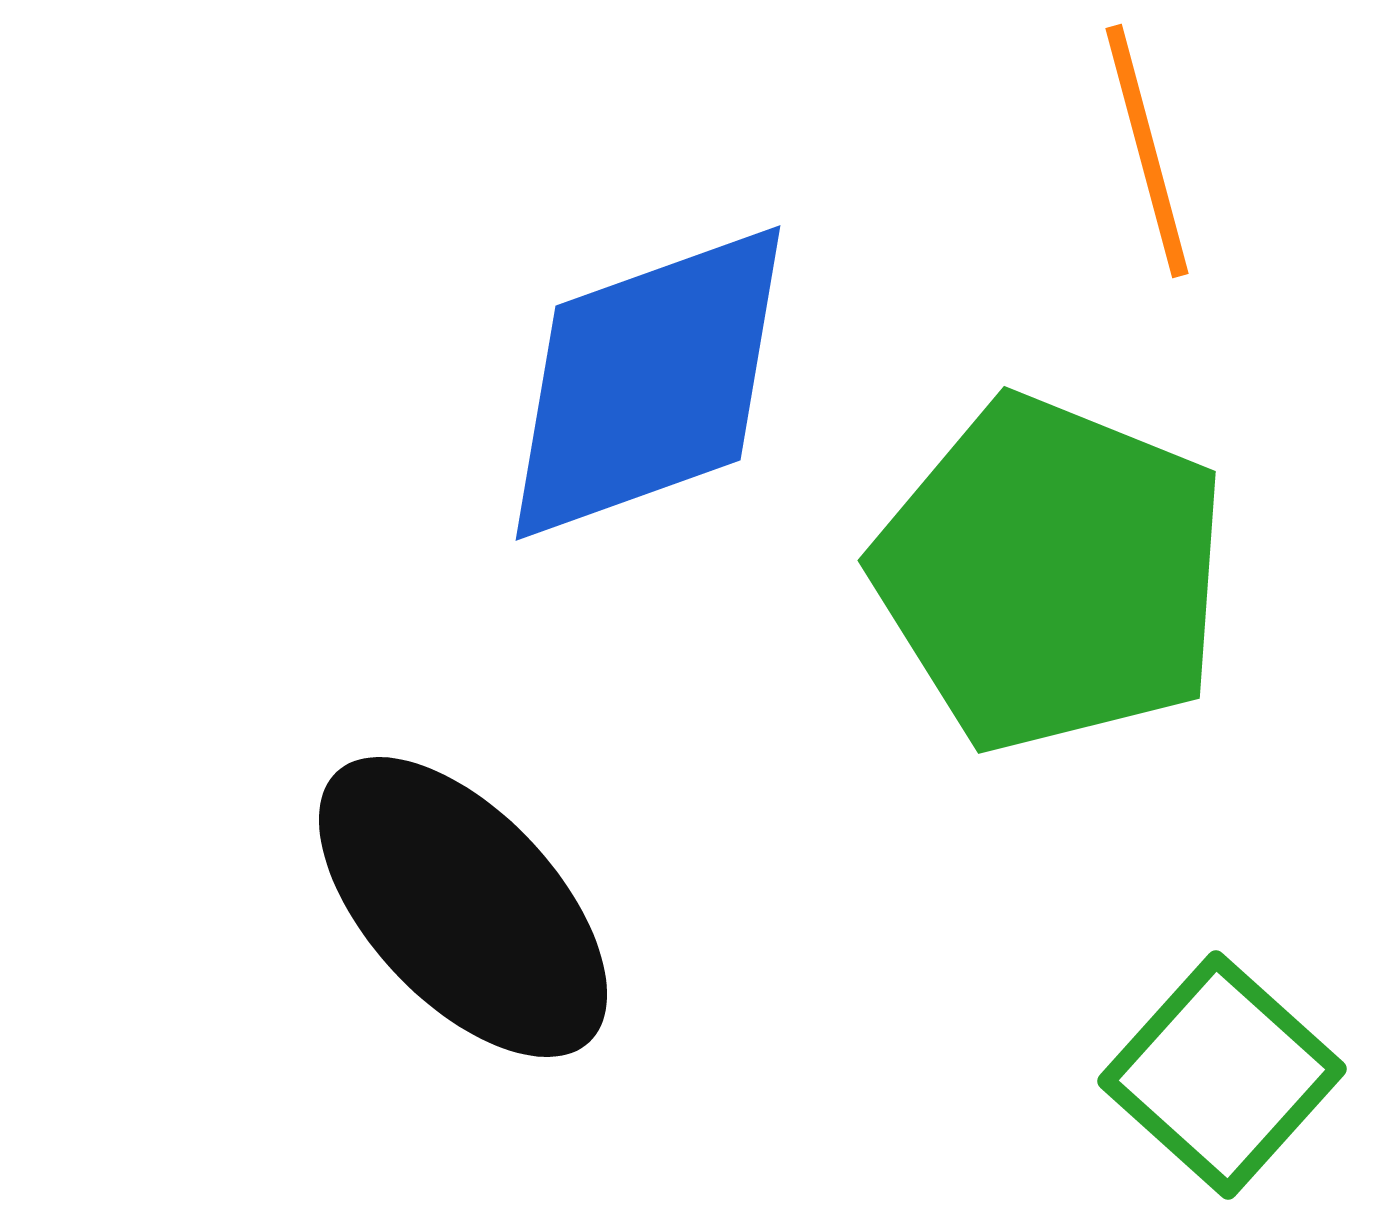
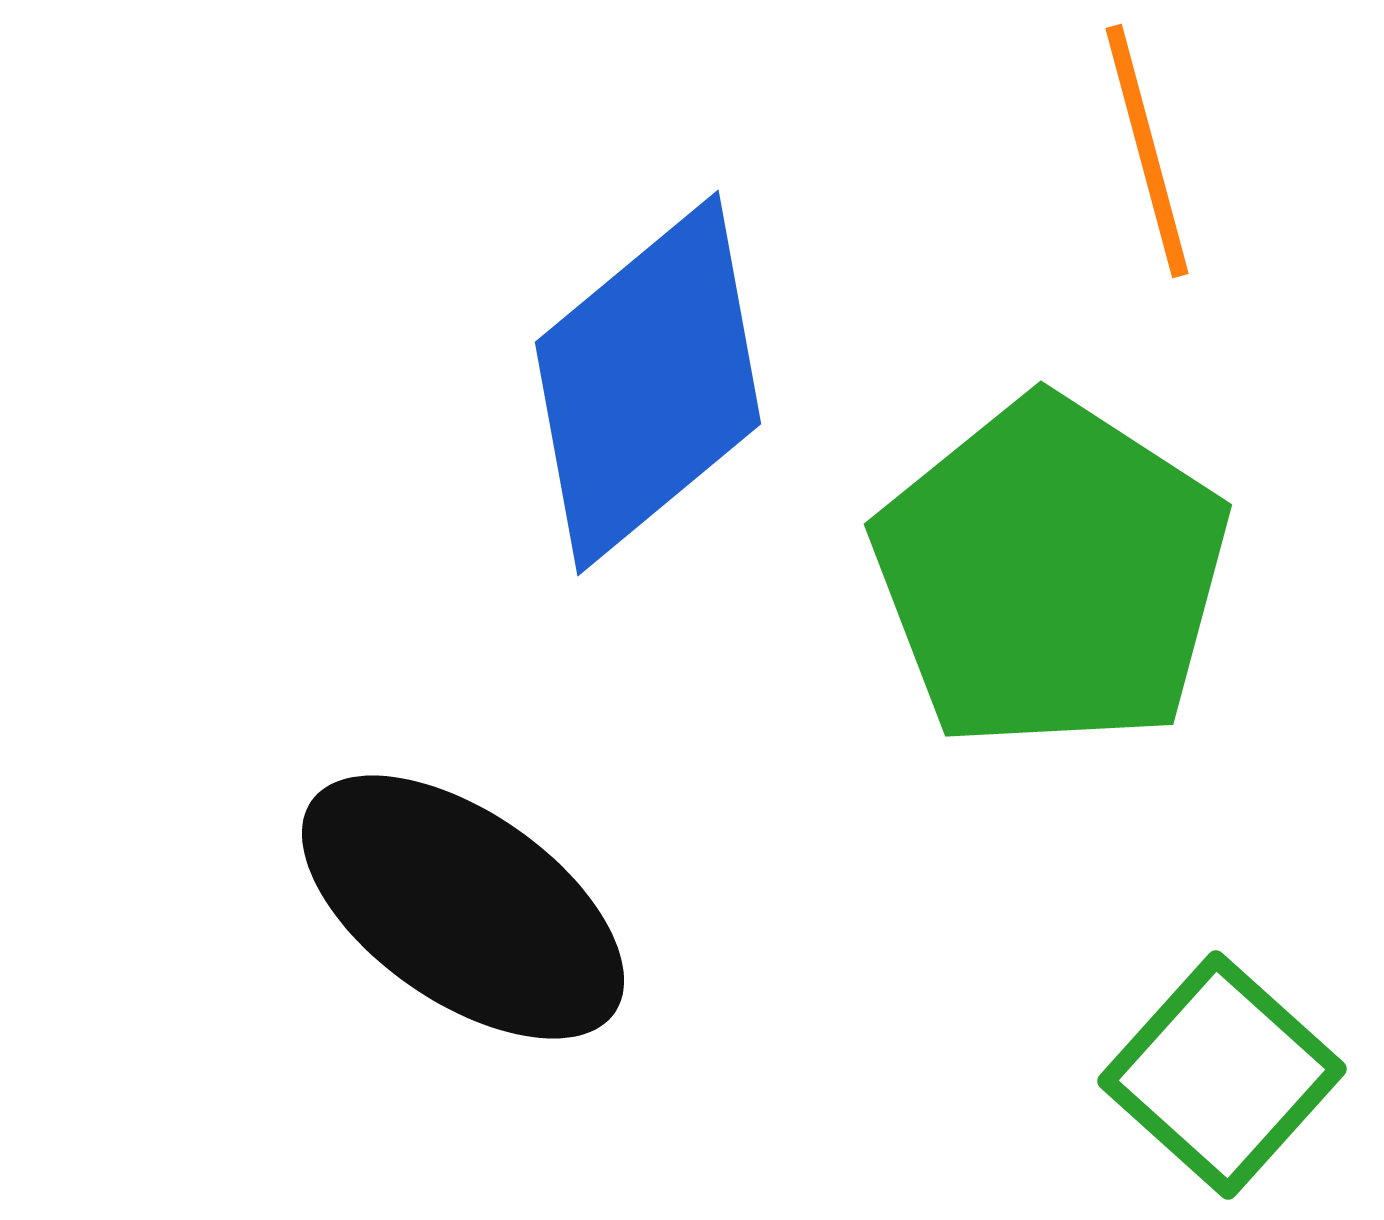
blue diamond: rotated 20 degrees counterclockwise
green pentagon: rotated 11 degrees clockwise
black ellipse: rotated 12 degrees counterclockwise
